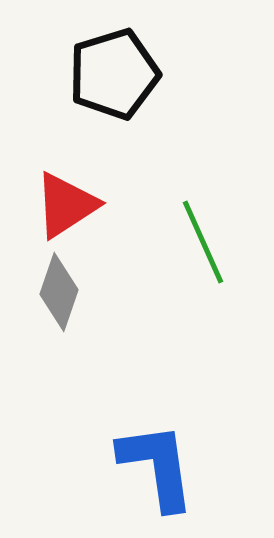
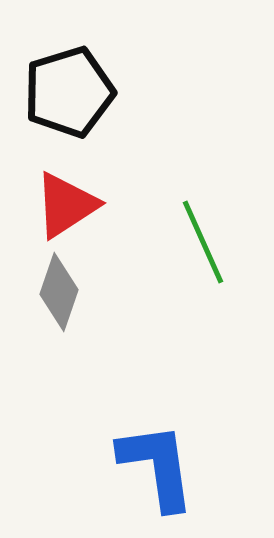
black pentagon: moved 45 px left, 18 px down
